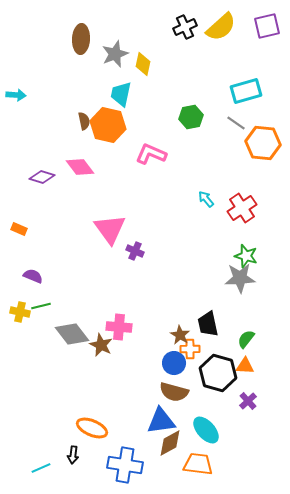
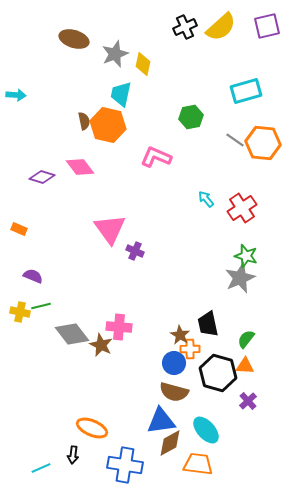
brown ellipse at (81, 39): moved 7 px left; rotated 76 degrees counterclockwise
gray line at (236, 123): moved 1 px left, 17 px down
pink L-shape at (151, 154): moved 5 px right, 3 px down
gray star at (240, 278): rotated 20 degrees counterclockwise
